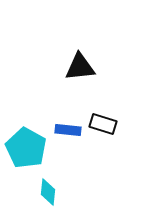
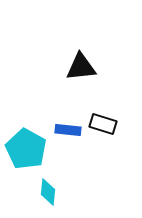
black triangle: moved 1 px right
cyan pentagon: moved 1 px down
